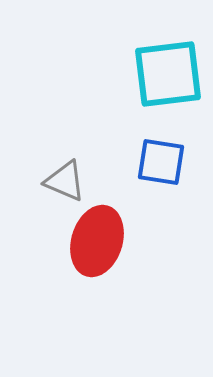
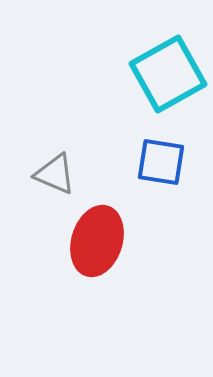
cyan square: rotated 22 degrees counterclockwise
gray triangle: moved 10 px left, 7 px up
